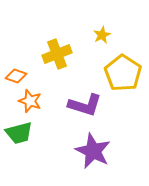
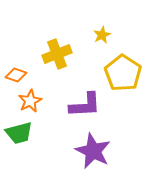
orange diamond: moved 1 px up
orange star: rotated 25 degrees clockwise
purple L-shape: rotated 20 degrees counterclockwise
